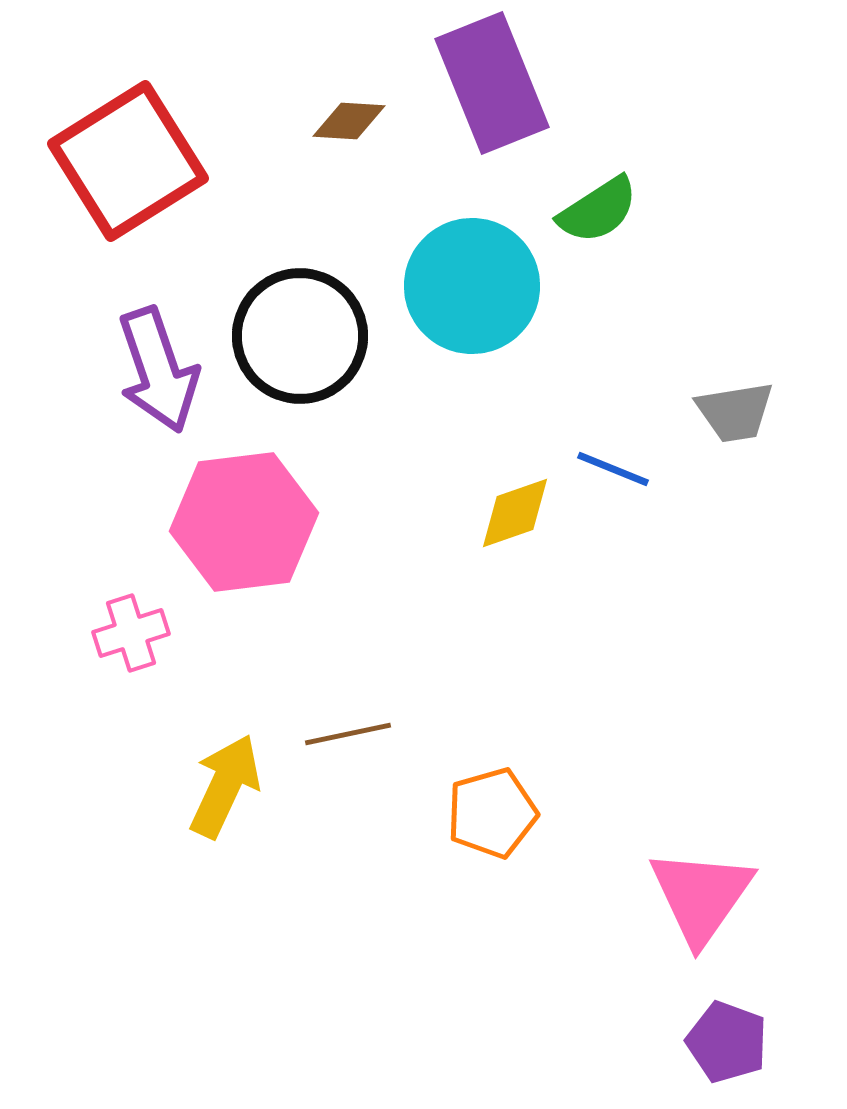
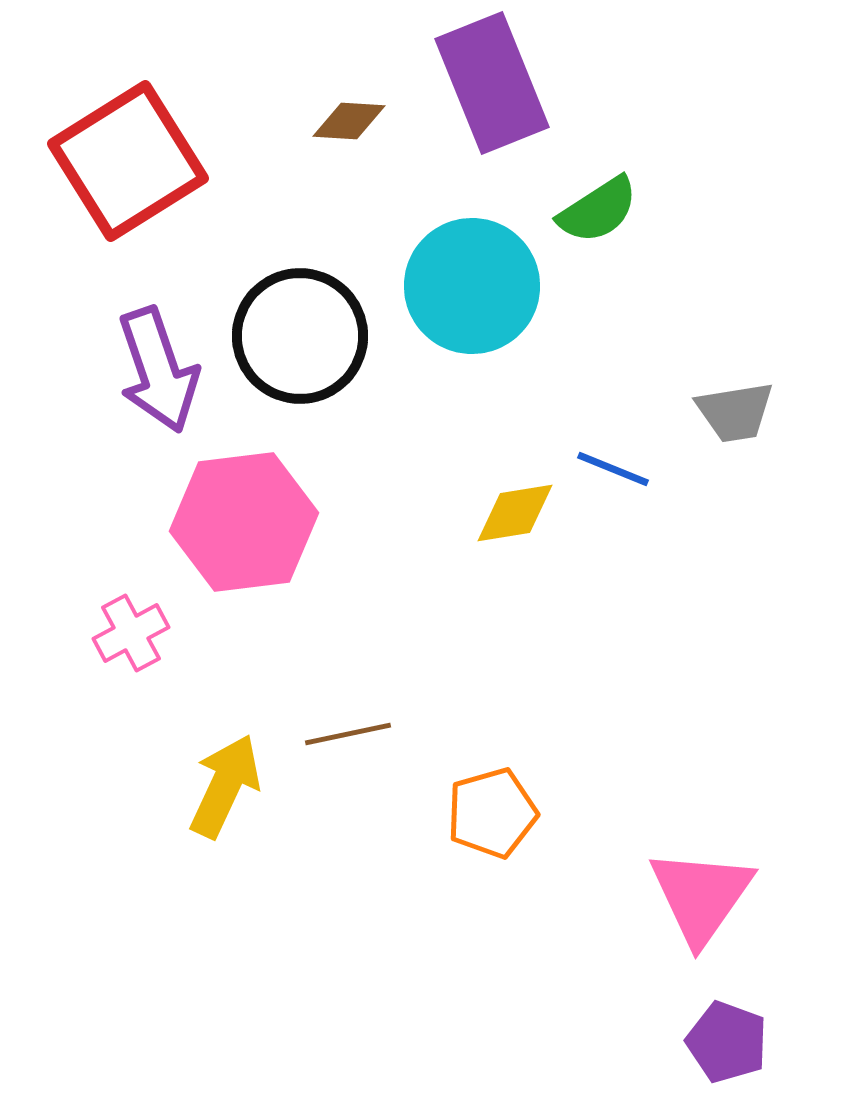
yellow diamond: rotated 10 degrees clockwise
pink cross: rotated 10 degrees counterclockwise
